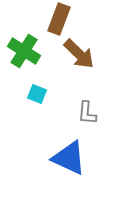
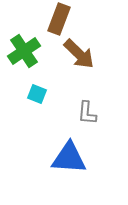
green cross: rotated 24 degrees clockwise
blue triangle: rotated 21 degrees counterclockwise
